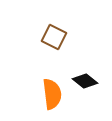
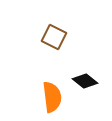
orange semicircle: moved 3 px down
